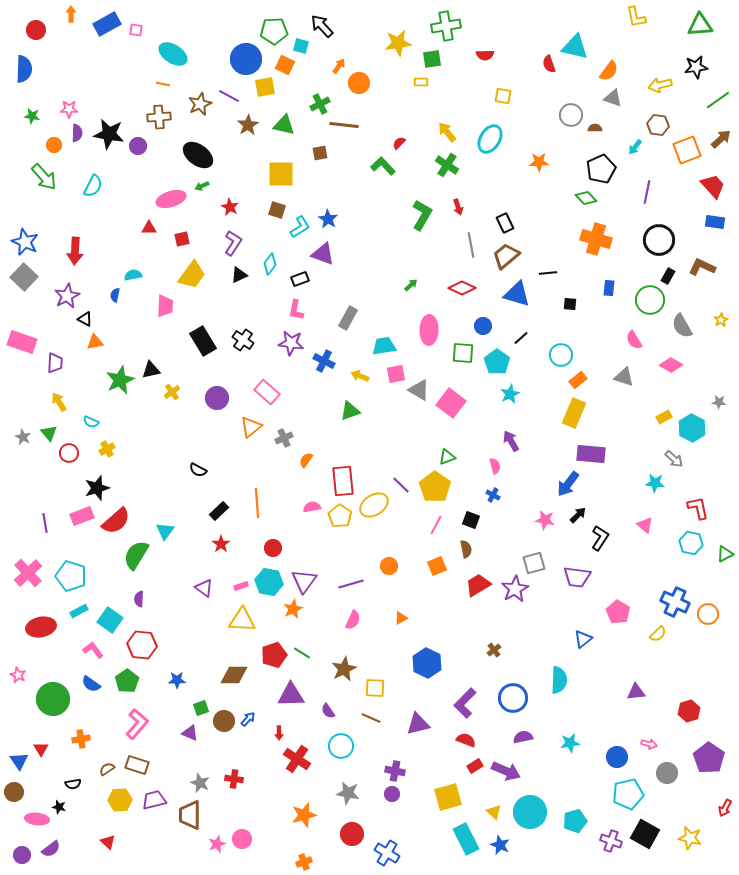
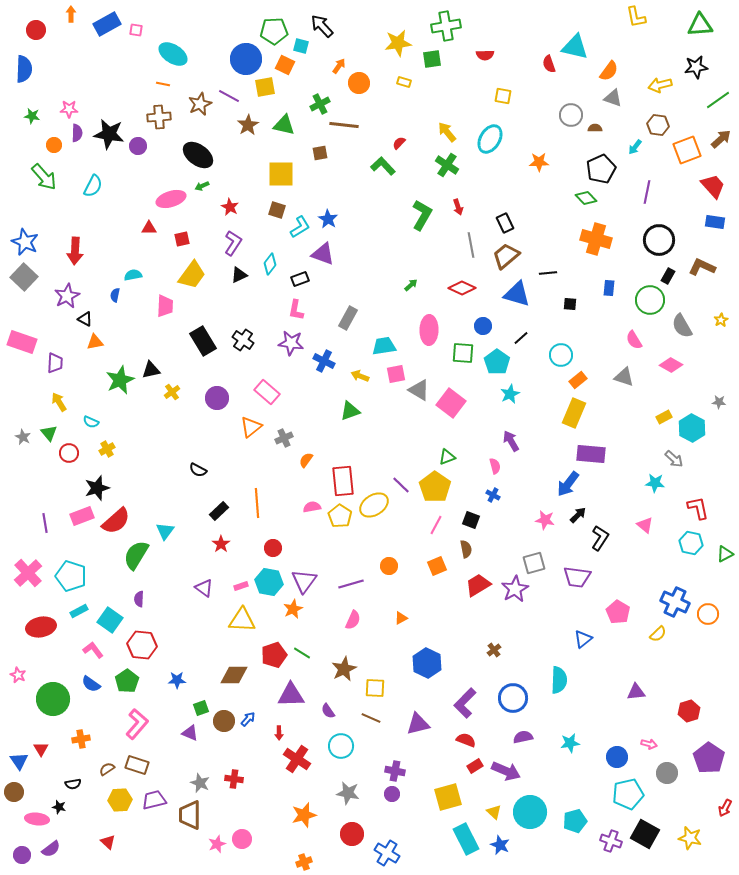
yellow rectangle at (421, 82): moved 17 px left; rotated 16 degrees clockwise
